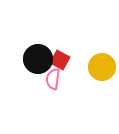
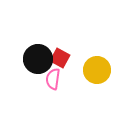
red square: moved 2 px up
yellow circle: moved 5 px left, 3 px down
